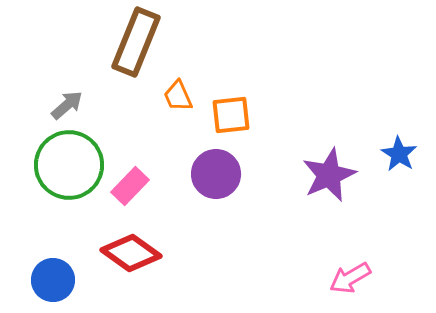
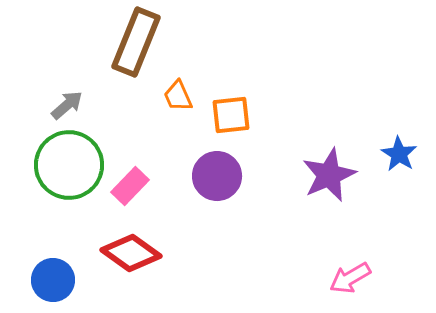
purple circle: moved 1 px right, 2 px down
